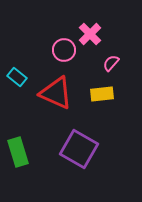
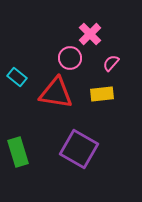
pink circle: moved 6 px right, 8 px down
red triangle: rotated 15 degrees counterclockwise
